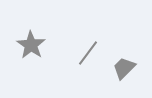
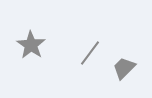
gray line: moved 2 px right
